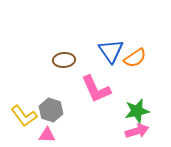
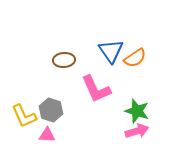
green star: rotated 30 degrees clockwise
yellow L-shape: rotated 12 degrees clockwise
